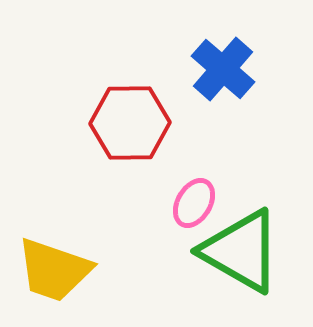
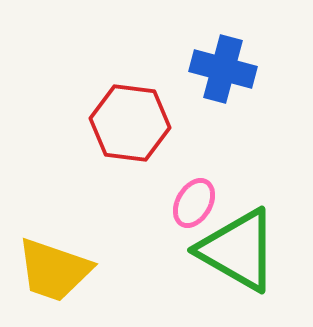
blue cross: rotated 26 degrees counterclockwise
red hexagon: rotated 8 degrees clockwise
green triangle: moved 3 px left, 1 px up
